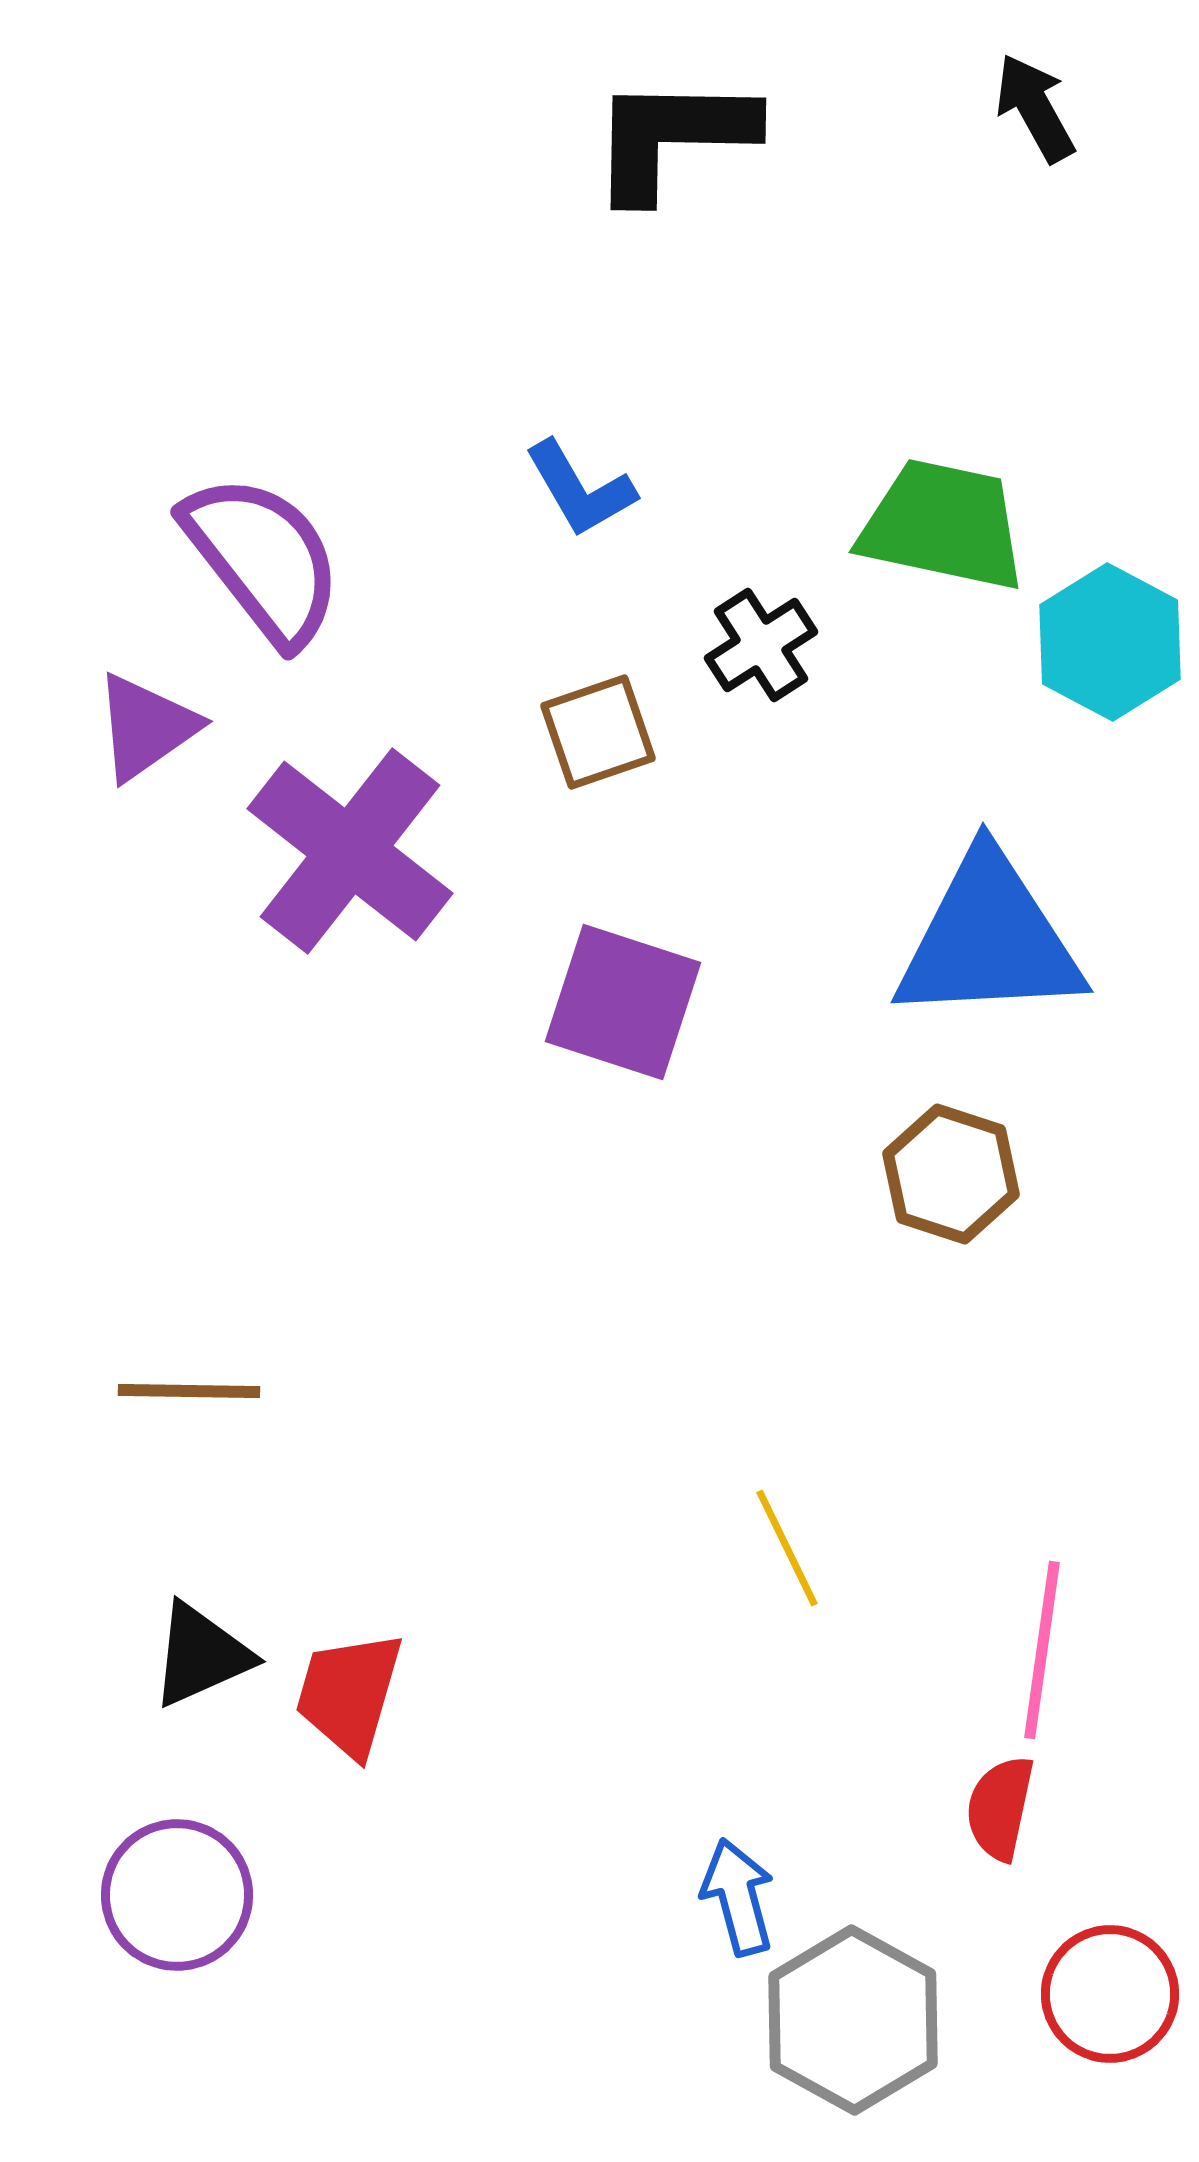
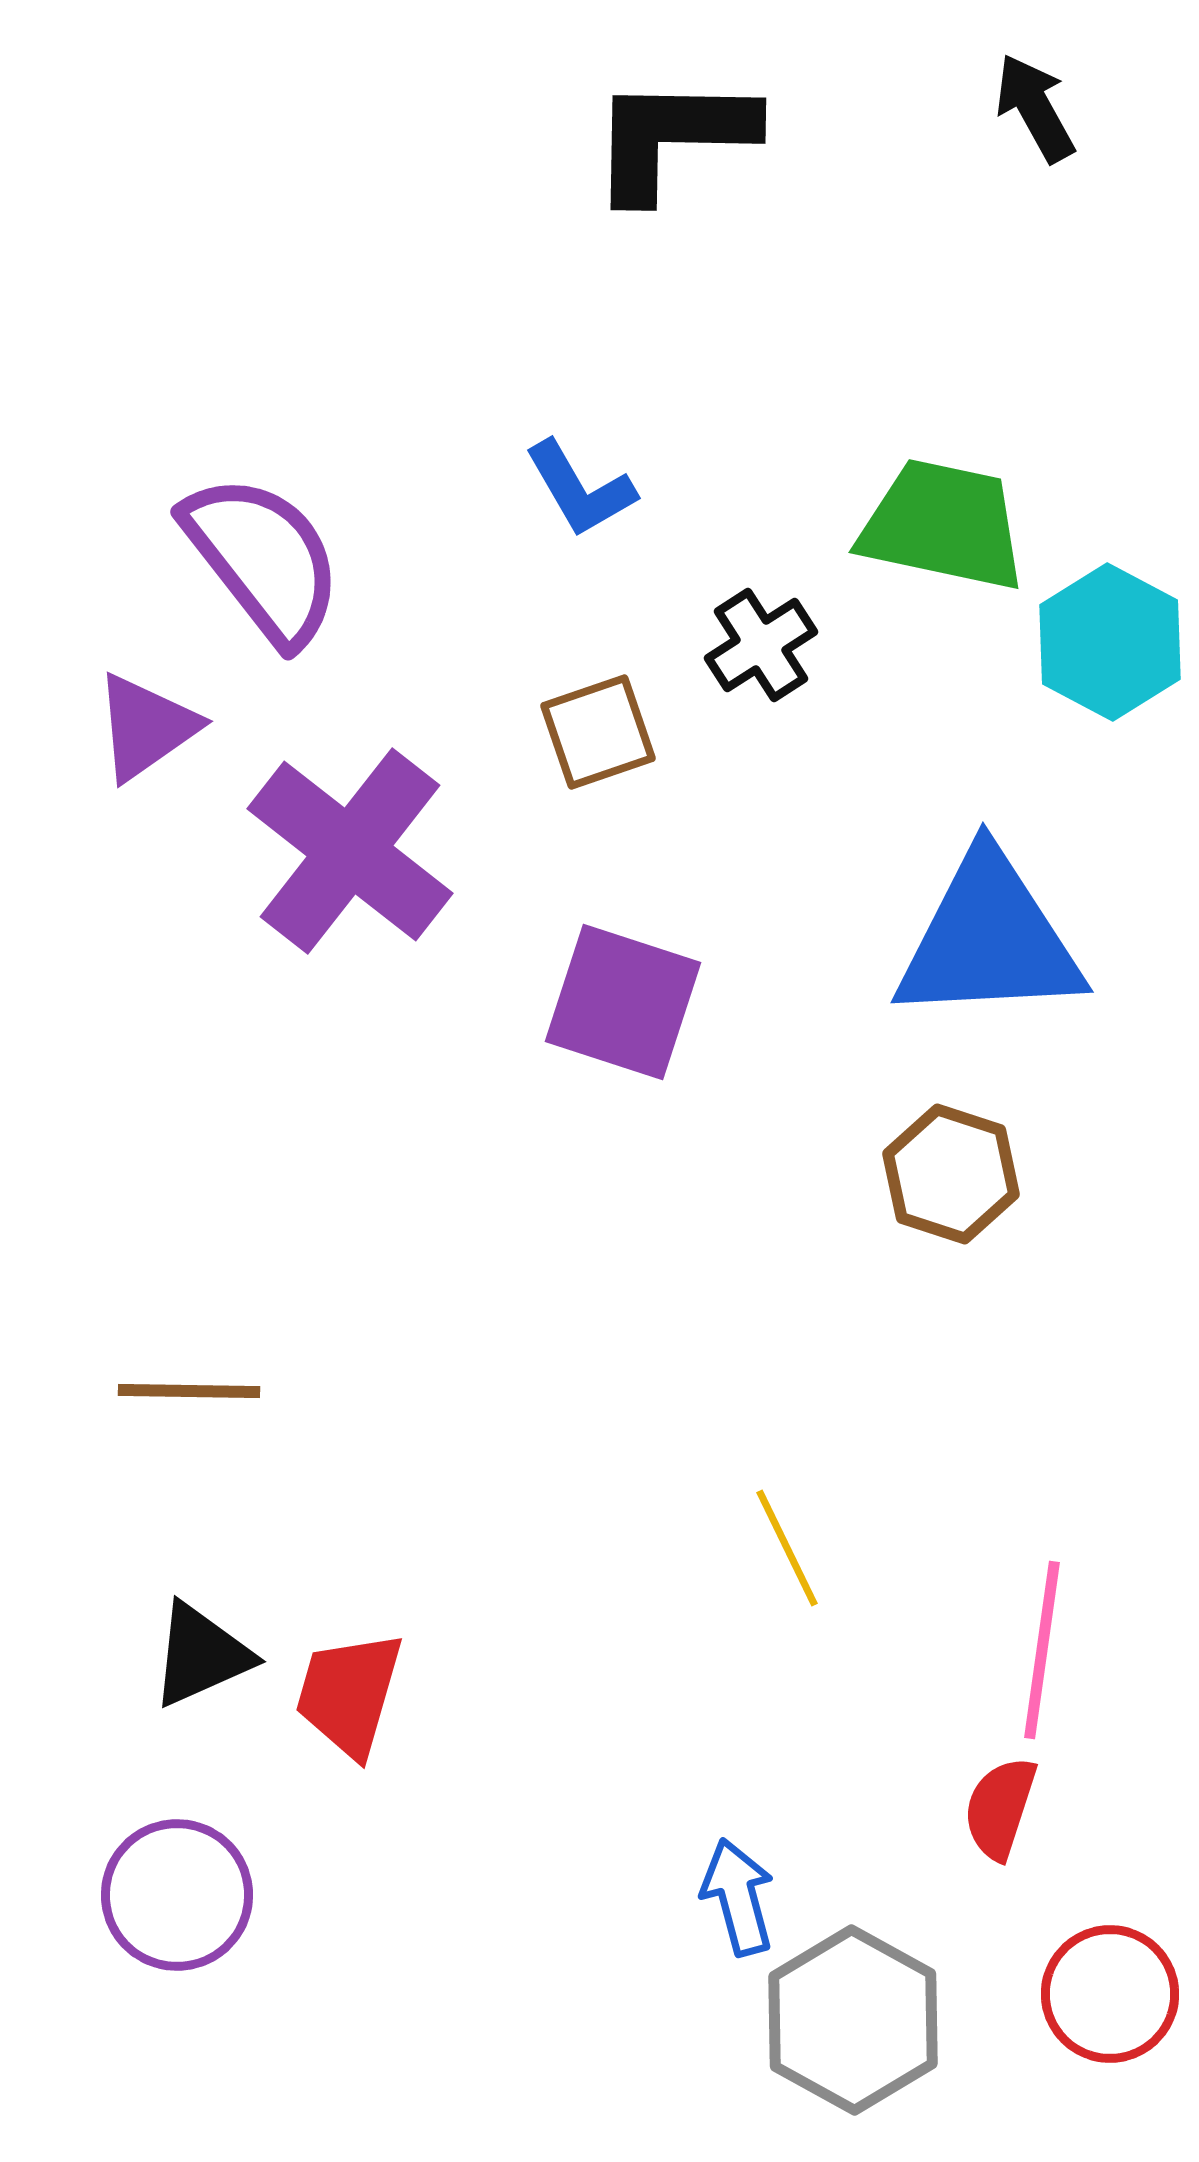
red semicircle: rotated 6 degrees clockwise
